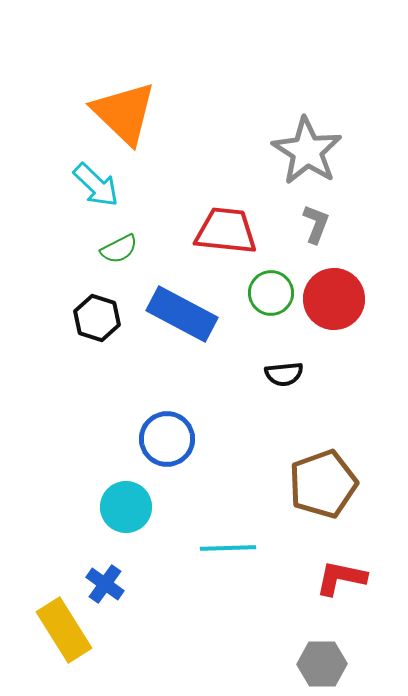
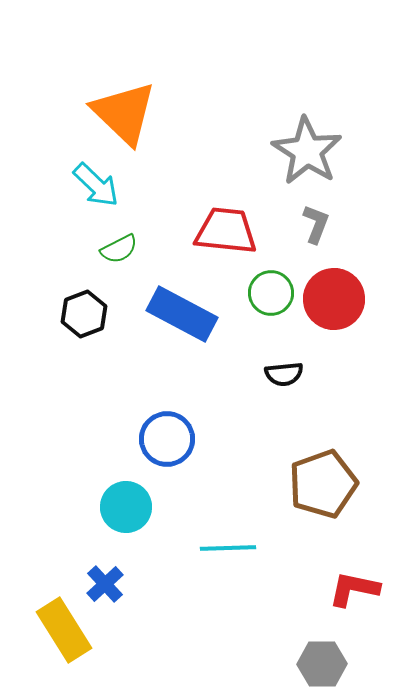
black hexagon: moved 13 px left, 4 px up; rotated 21 degrees clockwise
red L-shape: moved 13 px right, 11 px down
blue cross: rotated 12 degrees clockwise
